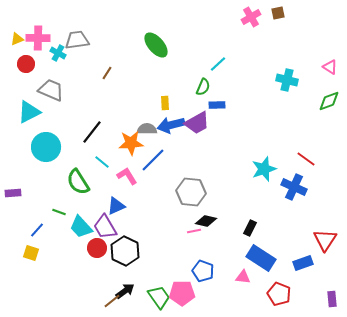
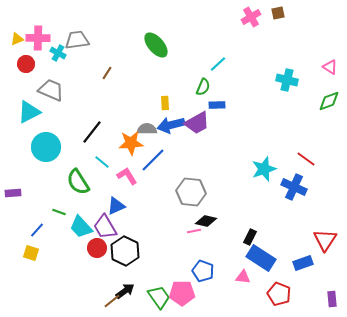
black rectangle at (250, 228): moved 9 px down
